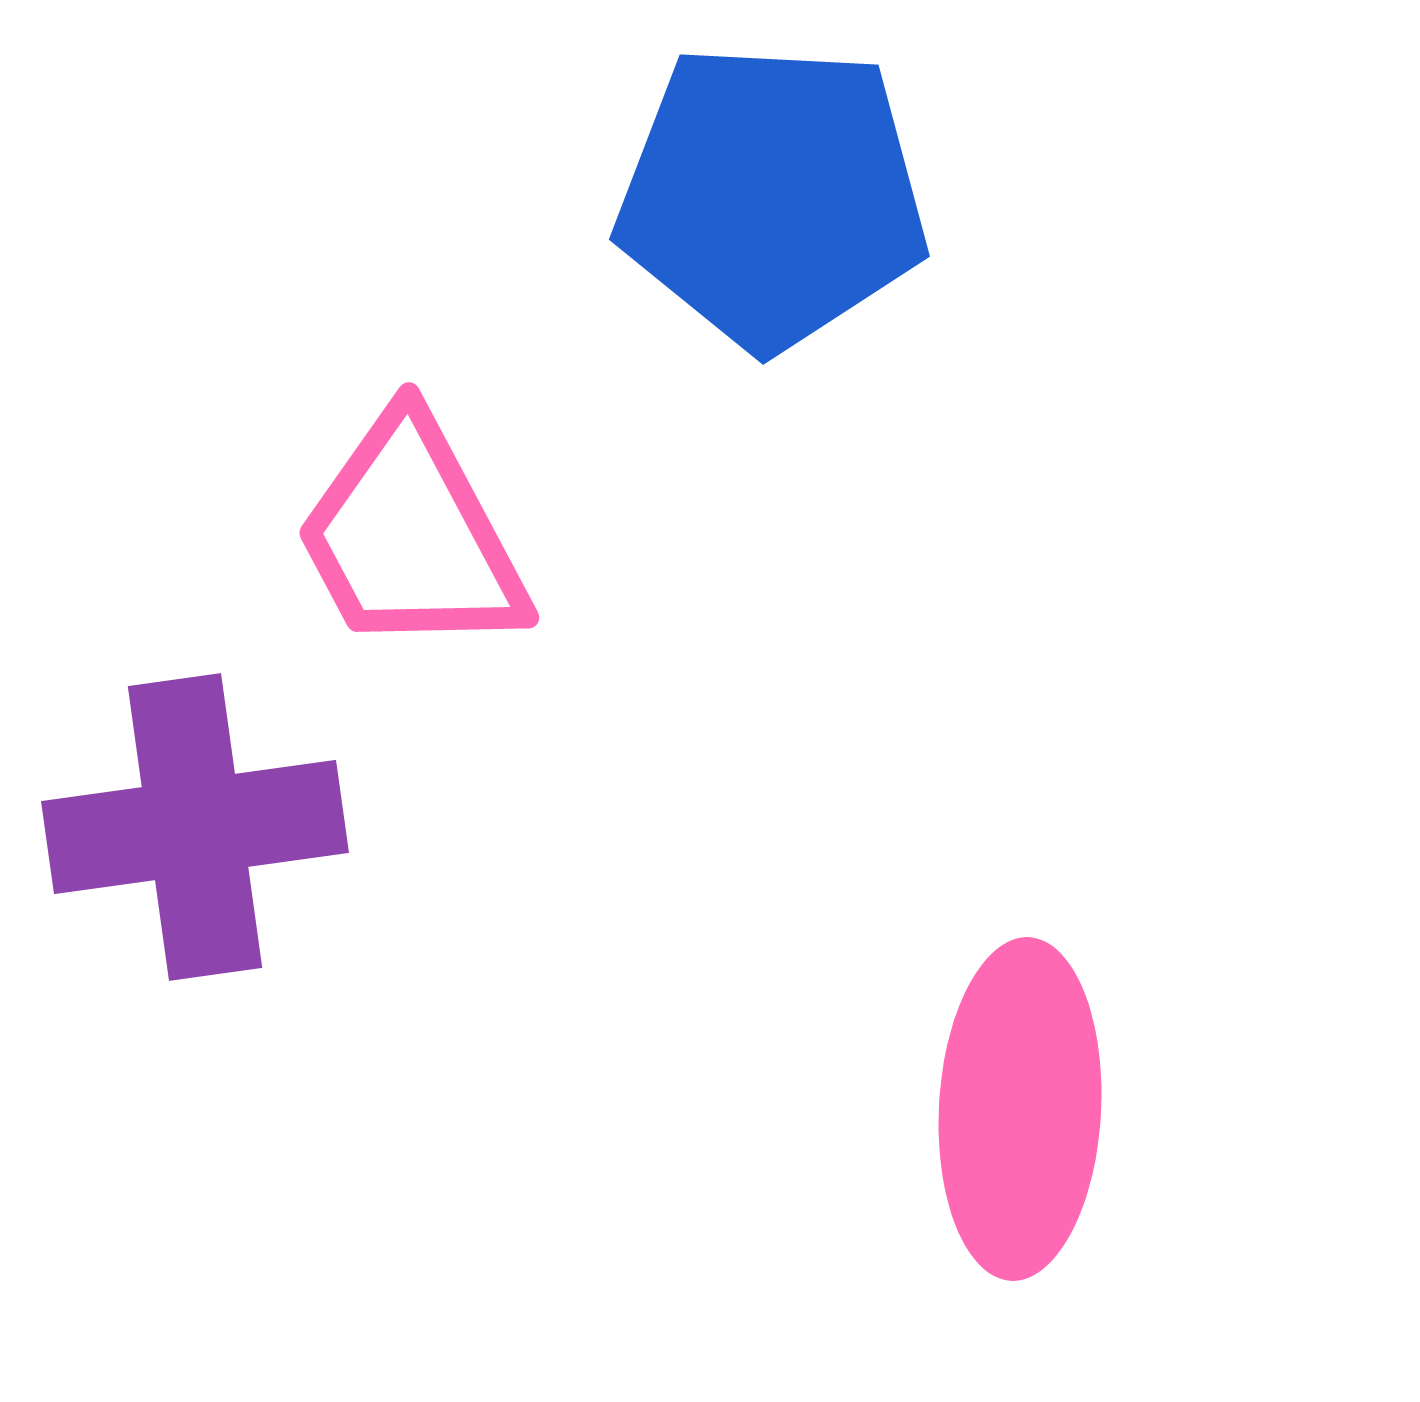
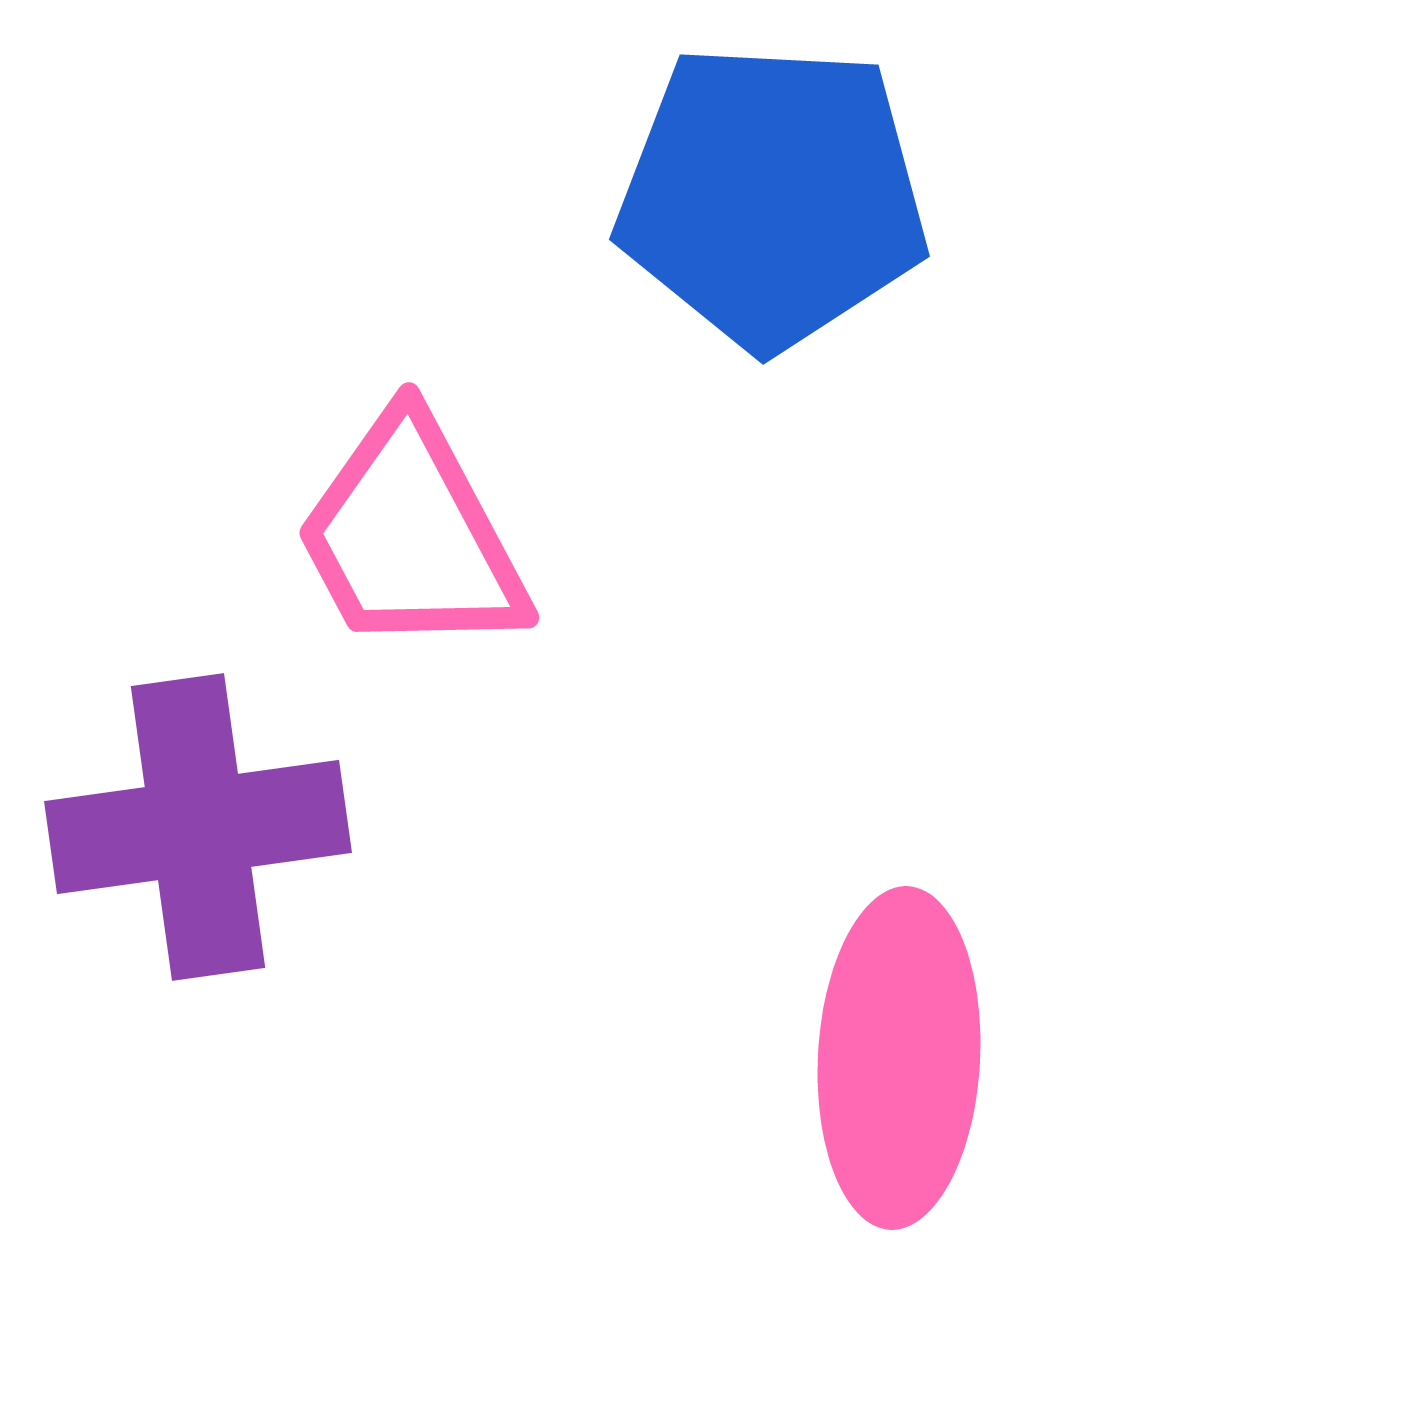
purple cross: moved 3 px right
pink ellipse: moved 121 px left, 51 px up
